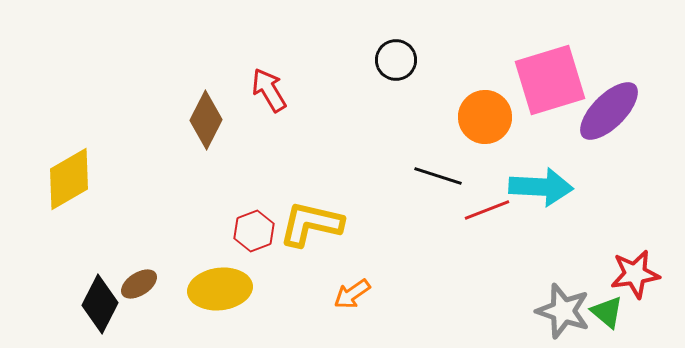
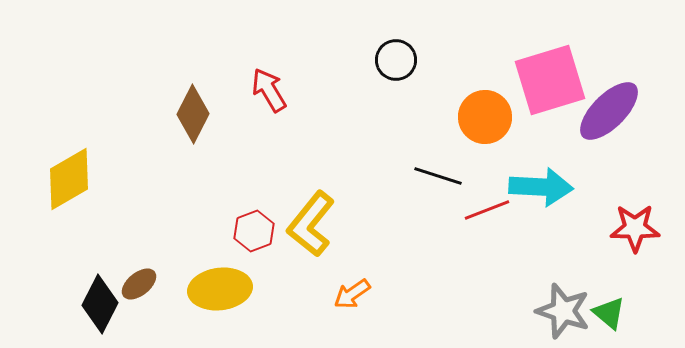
brown diamond: moved 13 px left, 6 px up
yellow L-shape: rotated 64 degrees counterclockwise
red star: moved 46 px up; rotated 9 degrees clockwise
brown ellipse: rotated 6 degrees counterclockwise
green triangle: moved 2 px right, 1 px down
